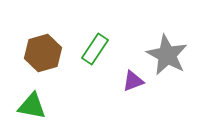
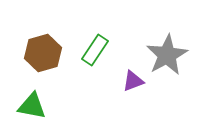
green rectangle: moved 1 px down
gray star: rotated 15 degrees clockwise
